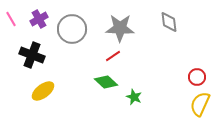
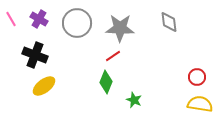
purple cross: rotated 30 degrees counterclockwise
gray circle: moved 5 px right, 6 px up
black cross: moved 3 px right
green diamond: rotated 70 degrees clockwise
yellow ellipse: moved 1 px right, 5 px up
green star: moved 3 px down
yellow semicircle: rotated 75 degrees clockwise
